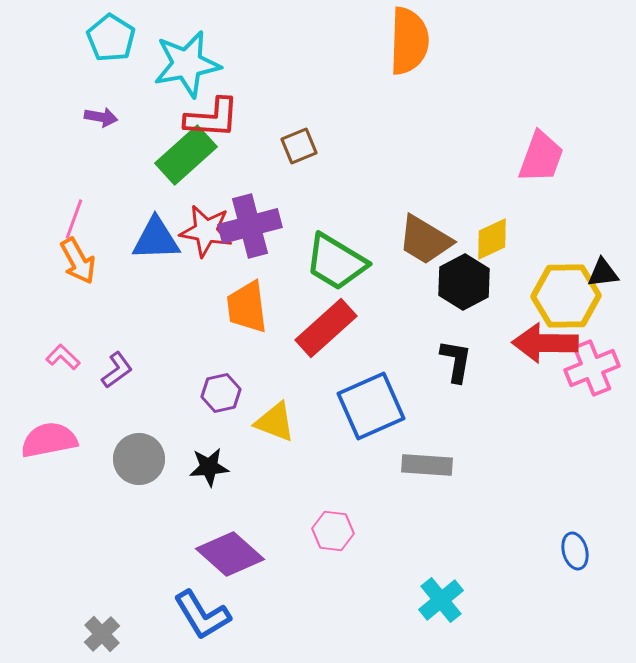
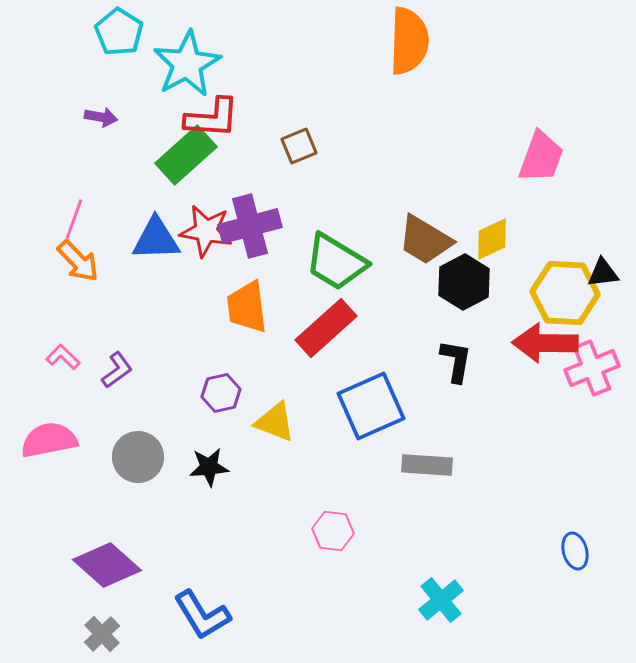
cyan pentagon: moved 8 px right, 6 px up
cyan star: rotated 18 degrees counterclockwise
orange arrow: rotated 15 degrees counterclockwise
yellow hexagon: moved 1 px left, 3 px up; rotated 4 degrees clockwise
gray circle: moved 1 px left, 2 px up
purple diamond: moved 123 px left, 11 px down
